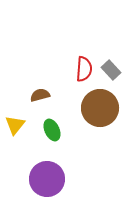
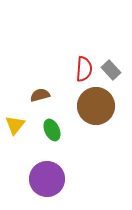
brown circle: moved 4 px left, 2 px up
